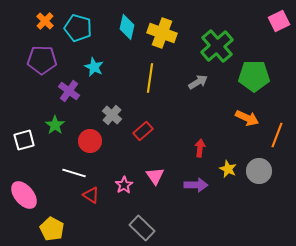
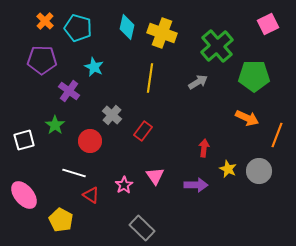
pink square: moved 11 px left, 3 px down
red rectangle: rotated 12 degrees counterclockwise
red arrow: moved 4 px right
yellow pentagon: moved 9 px right, 9 px up
